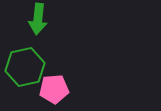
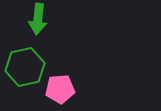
pink pentagon: moved 6 px right
